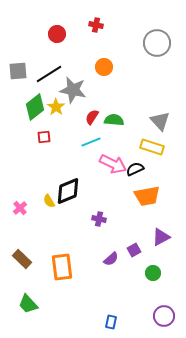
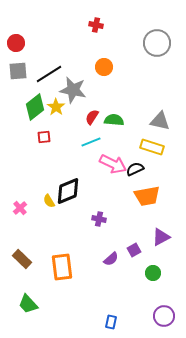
red circle: moved 41 px left, 9 px down
gray triangle: rotated 35 degrees counterclockwise
